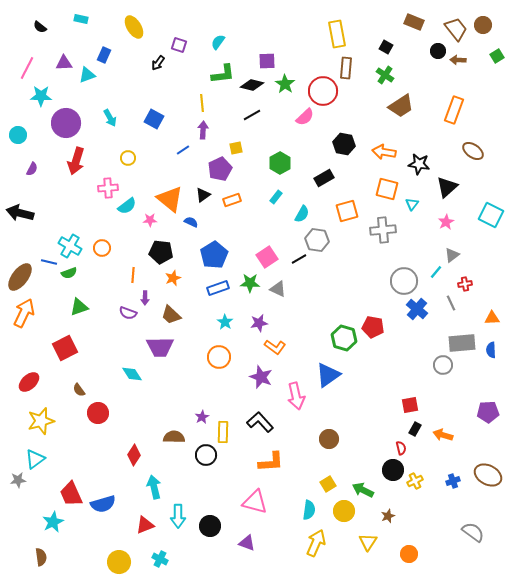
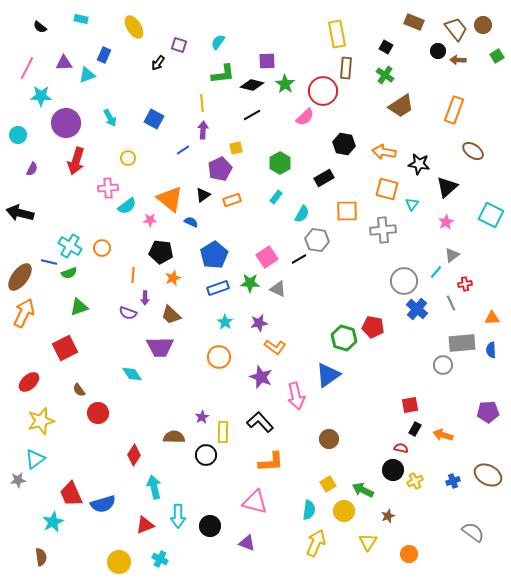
orange square at (347, 211): rotated 15 degrees clockwise
red semicircle at (401, 448): rotated 64 degrees counterclockwise
